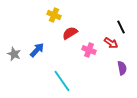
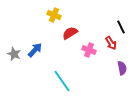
red arrow: rotated 24 degrees clockwise
blue arrow: moved 2 px left
